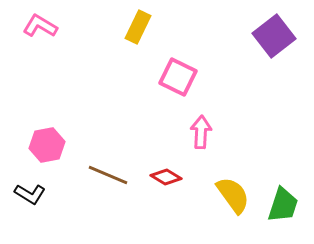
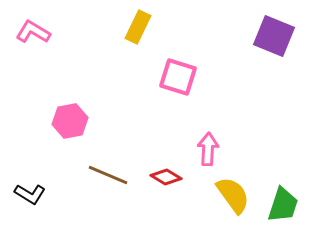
pink L-shape: moved 7 px left, 6 px down
purple square: rotated 30 degrees counterclockwise
pink square: rotated 9 degrees counterclockwise
pink arrow: moved 7 px right, 17 px down
pink hexagon: moved 23 px right, 24 px up
